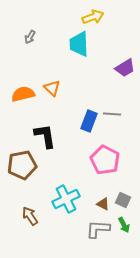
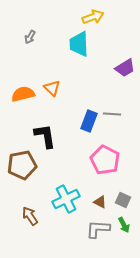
brown triangle: moved 3 px left, 2 px up
